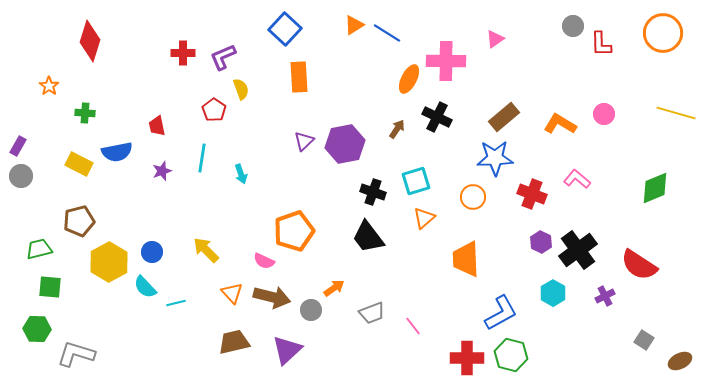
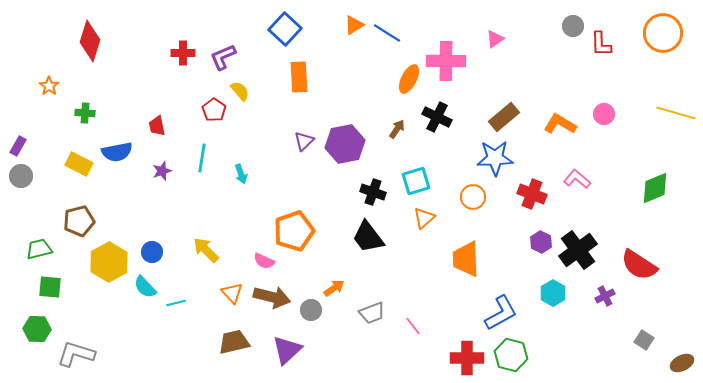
yellow semicircle at (241, 89): moved 1 px left, 2 px down; rotated 20 degrees counterclockwise
brown ellipse at (680, 361): moved 2 px right, 2 px down
